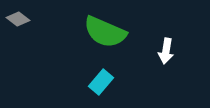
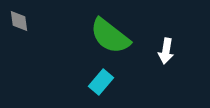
gray diamond: moved 1 px right, 2 px down; rotated 45 degrees clockwise
green semicircle: moved 5 px right, 4 px down; rotated 15 degrees clockwise
